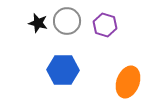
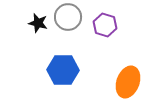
gray circle: moved 1 px right, 4 px up
